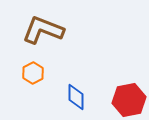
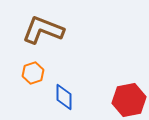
orange hexagon: rotated 10 degrees clockwise
blue diamond: moved 12 px left
